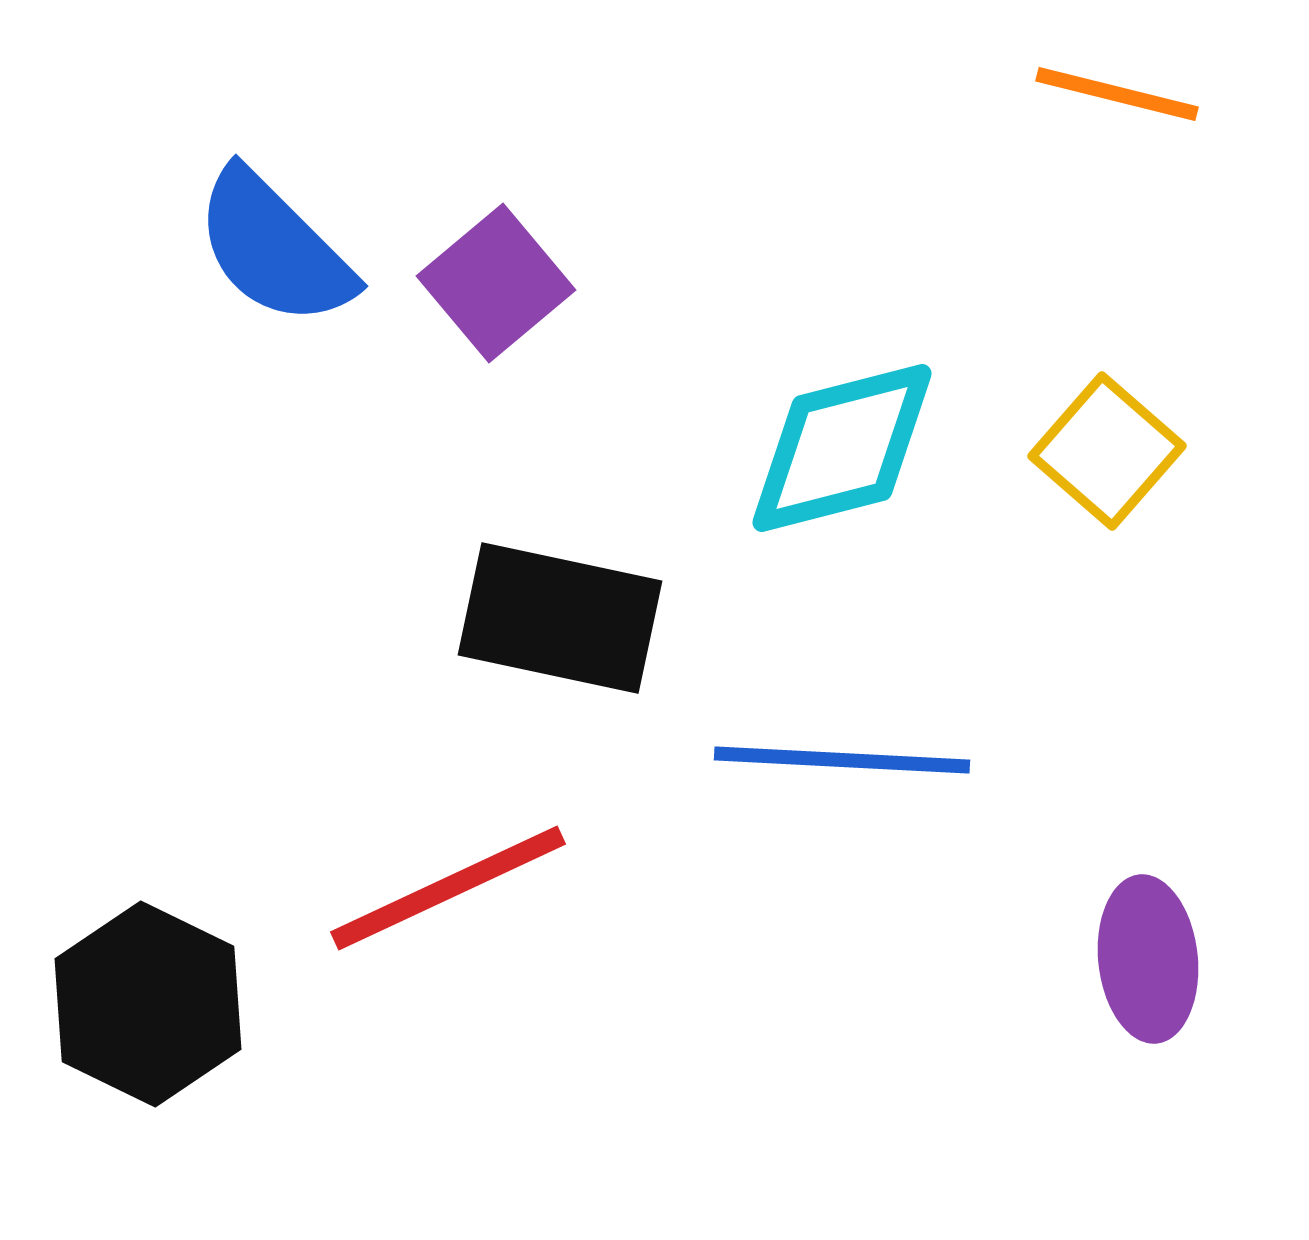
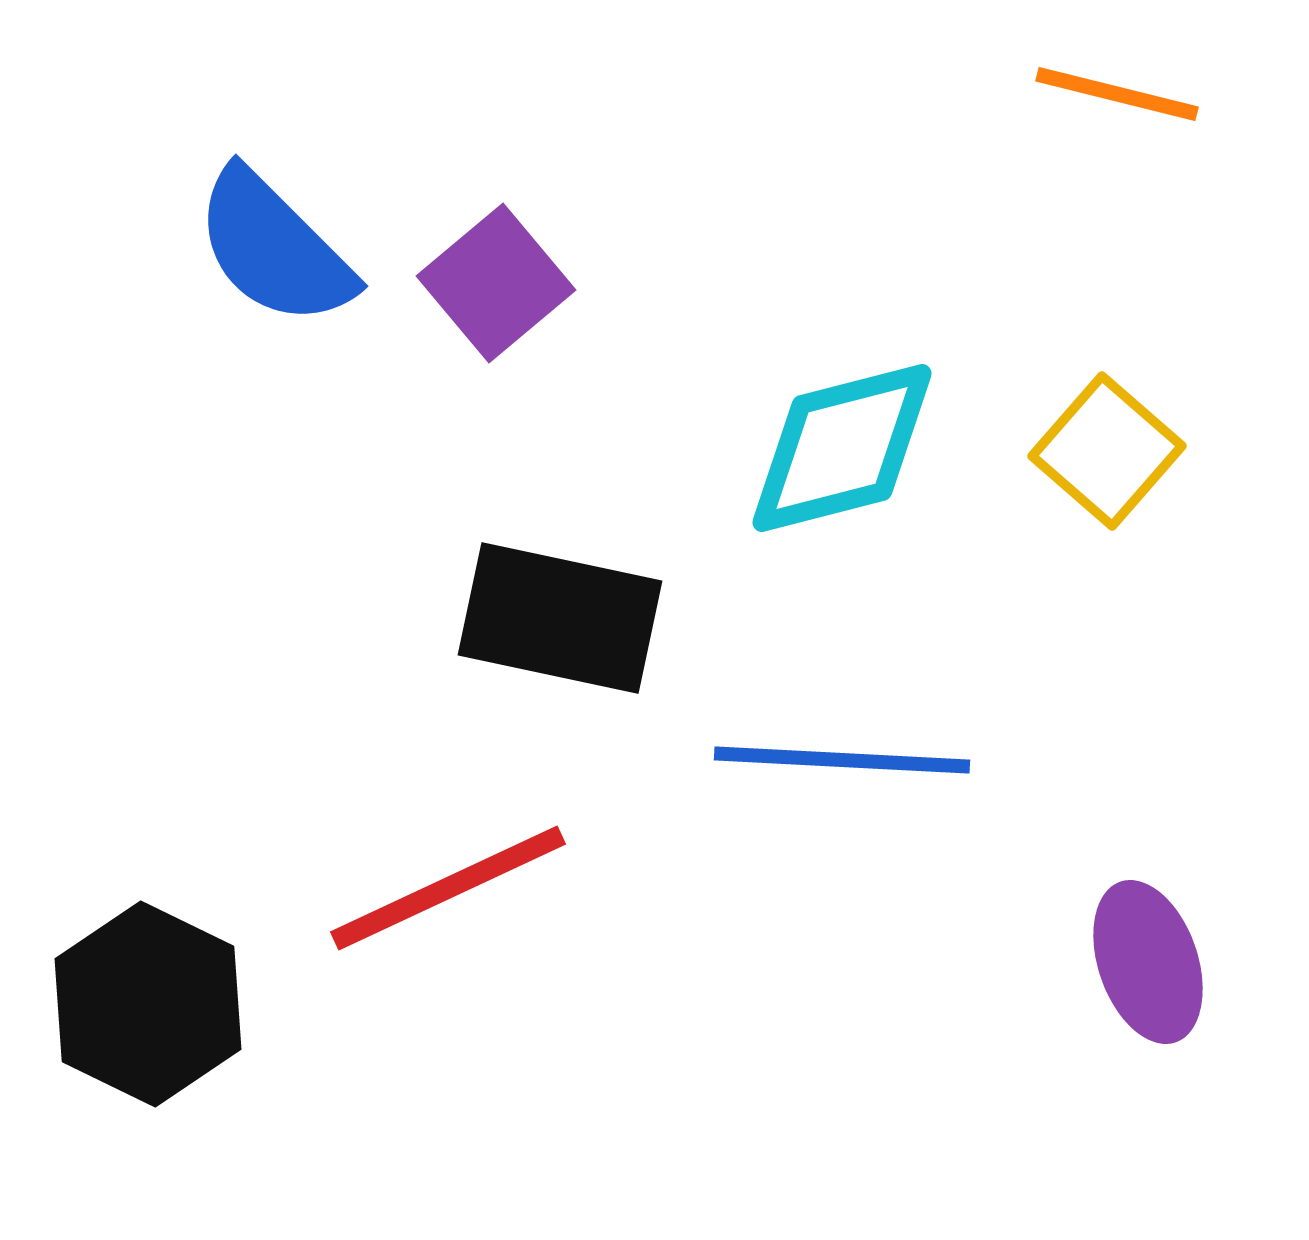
purple ellipse: moved 3 px down; rotated 13 degrees counterclockwise
